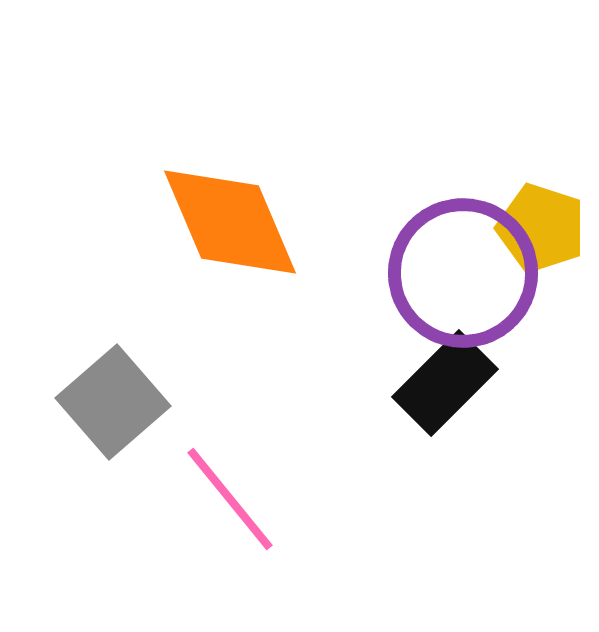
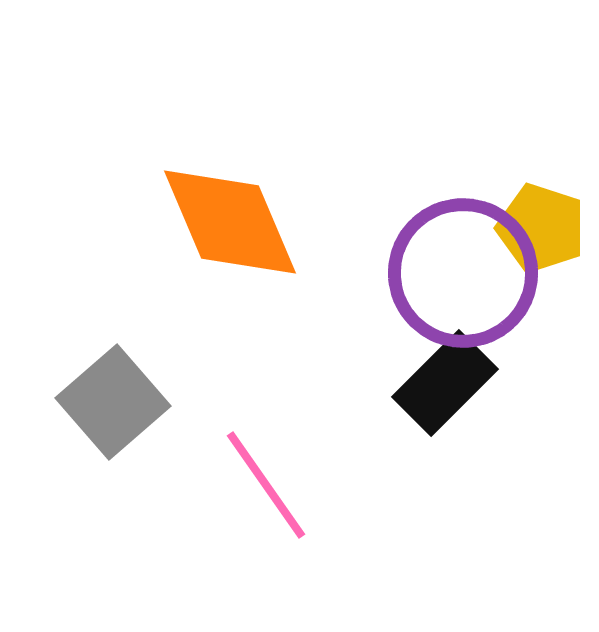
pink line: moved 36 px right, 14 px up; rotated 4 degrees clockwise
